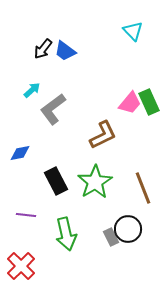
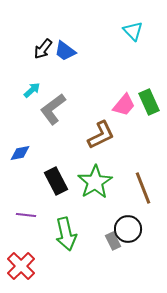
pink trapezoid: moved 6 px left, 2 px down
brown L-shape: moved 2 px left
gray rectangle: moved 2 px right, 4 px down
